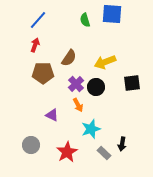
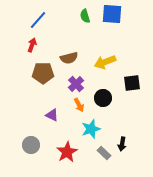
green semicircle: moved 4 px up
red arrow: moved 3 px left
brown semicircle: rotated 42 degrees clockwise
black circle: moved 7 px right, 11 px down
orange arrow: moved 1 px right
